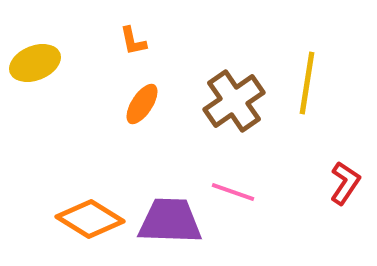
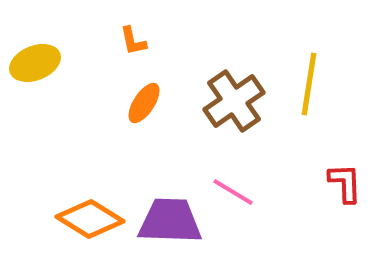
yellow line: moved 2 px right, 1 px down
orange ellipse: moved 2 px right, 1 px up
red L-shape: rotated 36 degrees counterclockwise
pink line: rotated 12 degrees clockwise
